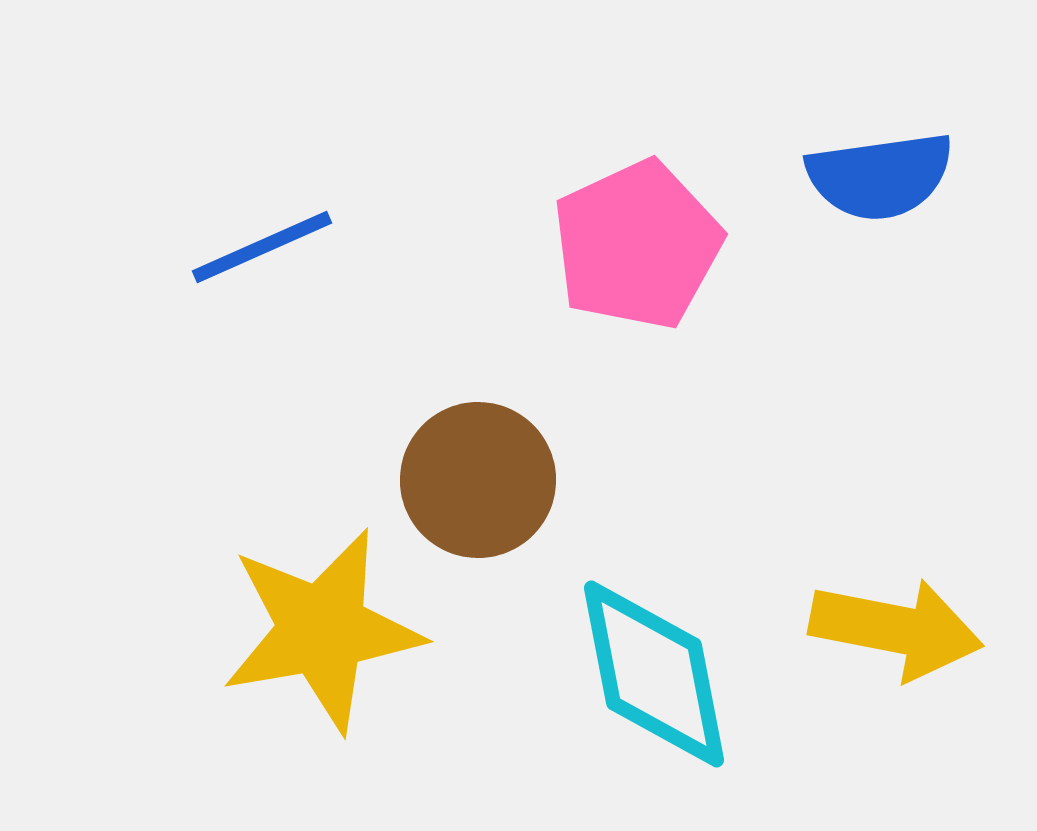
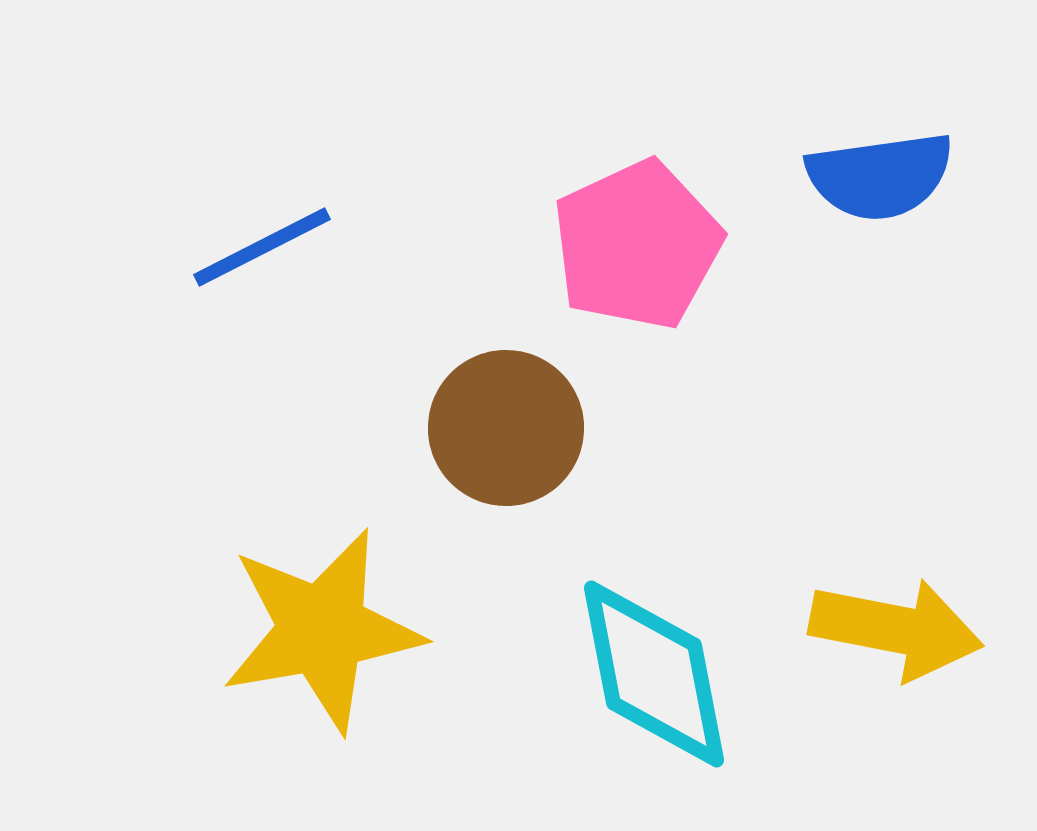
blue line: rotated 3 degrees counterclockwise
brown circle: moved 28 px right, 52 px up
